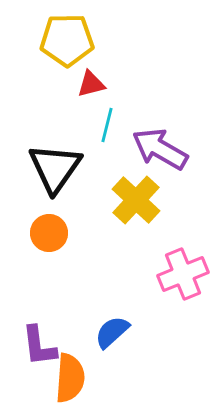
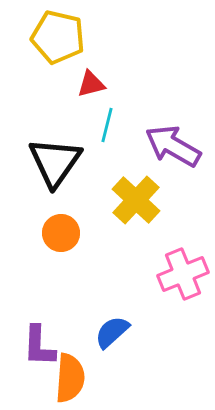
yellow pentagon: moved 9 px left, 3 px up; rotated 14 degrees clockwise
purple arrow: moved 13 px right, 3 px up
black triangle: moved 6 px up
orange circle: moved 12 px right
purple L-shape: rotated 9 degrees clockwise
